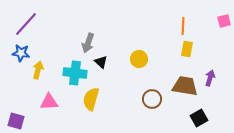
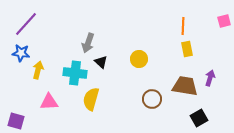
yellow rectangle: rotated 21 degrees counterclockwise
